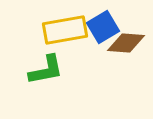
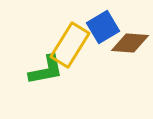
yellow rectangle: moved 5 px right, 15 px down; rotated 48 degrees counterclockwise
brown diamond: moved 4 px right
